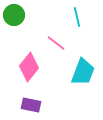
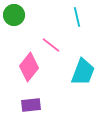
pink line: moved 5 px left, 2 px down
purple rectangle: rotated 18 degrees counterclockwise
